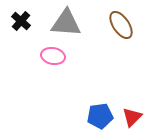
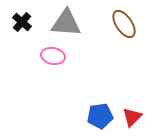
black cross: moved 1 px right, 1 px down
brown ellipse: moved 3 px right, 1 px up
